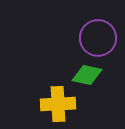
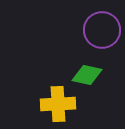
purple circle: moved 4 px right, 8 px up
